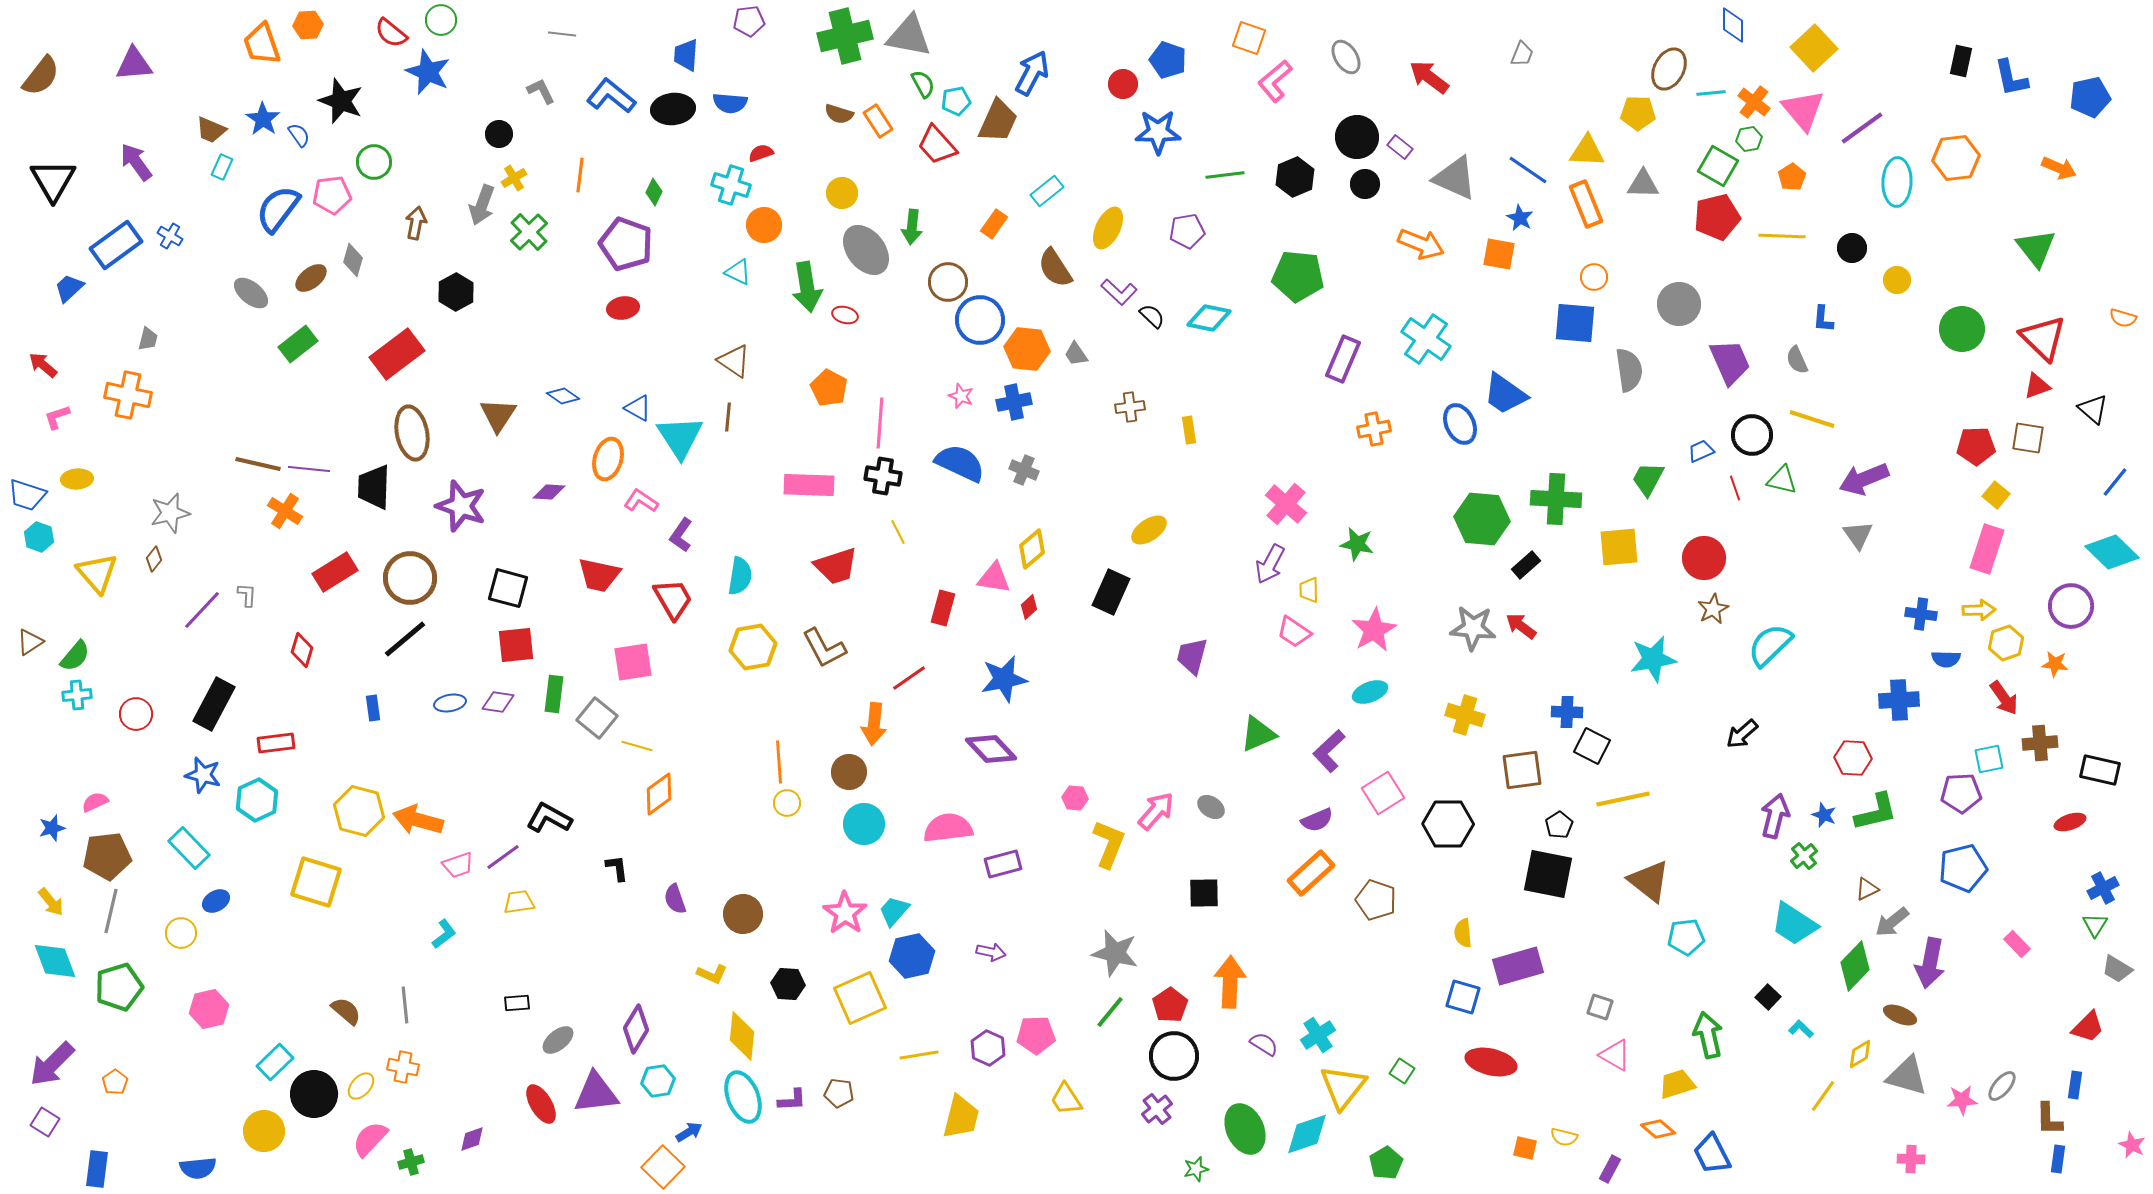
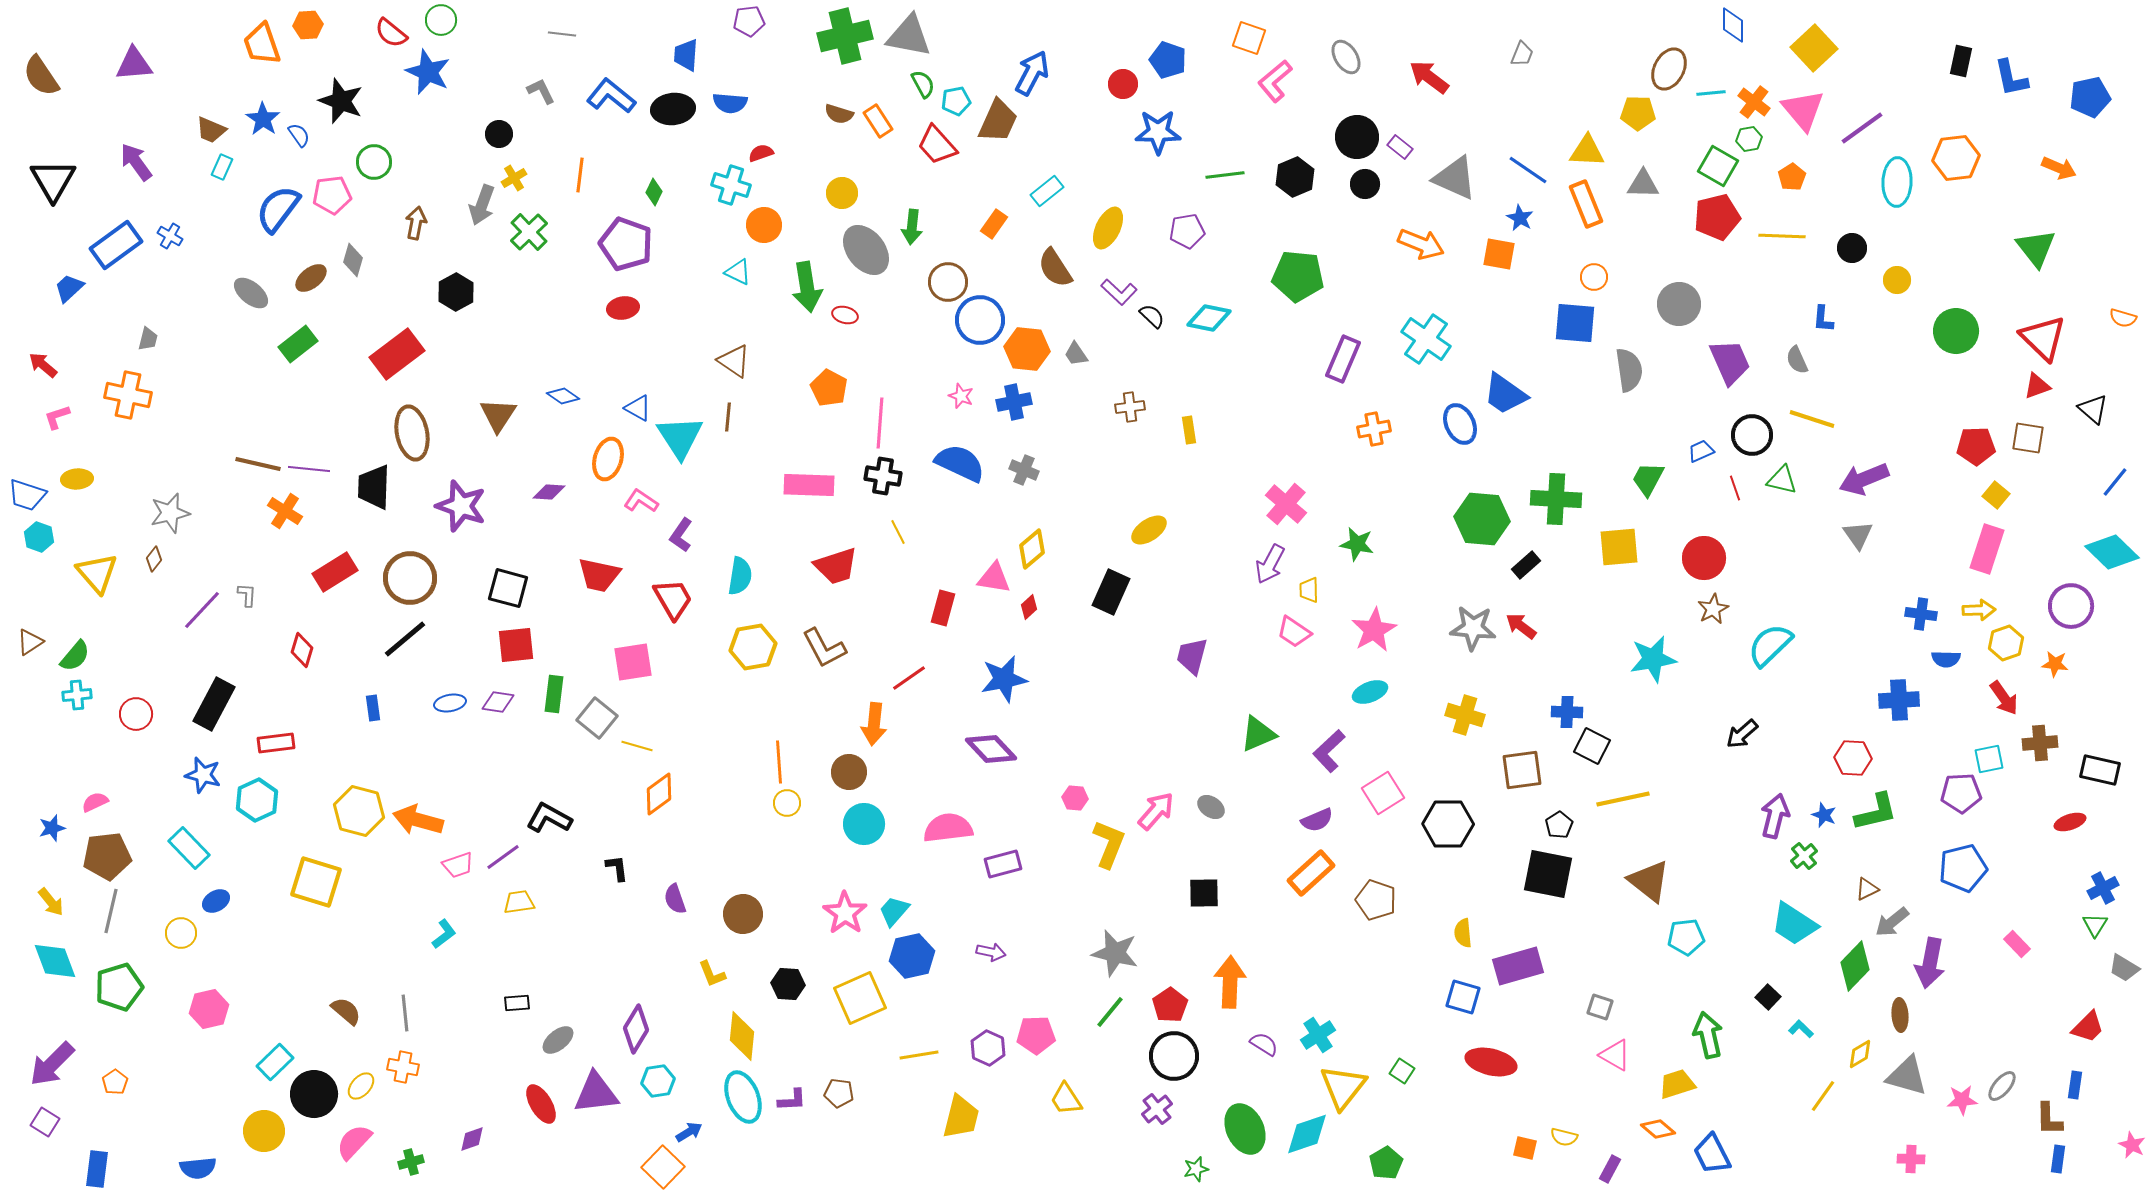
brown semicircle at (41, 76): rotated 108 degrees clockwise
green circle at (1962, 329): moved 6 px left, 2 px down
gray trapezoid at (2117, 969): moved 7 px right, 1 px up
yellow L-shape at (712, 974): rotated 44 degrees clockwise
gray line at (405, 1005): moved 8 px down
brown ellipse at (1900, 1015): rotated 64 degrees clockwise
pink semicircle at (370, 1139): moved 16 px left, 3 px down
